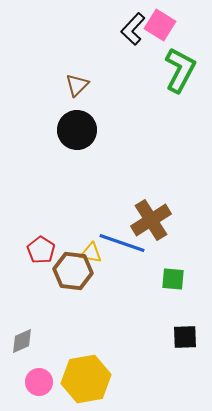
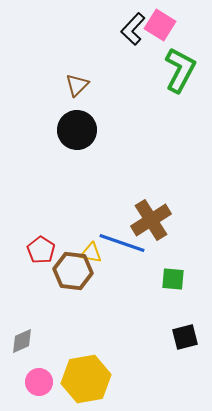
black square: rotated 12 degrees counterclockwise
